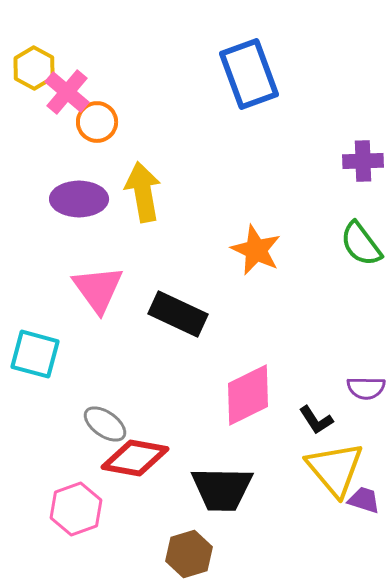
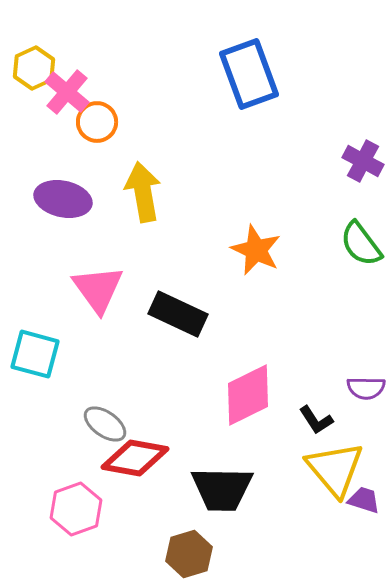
yellow hexagon: rotated 6 degrees clockwise
purple cross: rotated 30 degrees clockwise
purple ellipse: moved 16 px left; rotated 12 degrees clockwise
